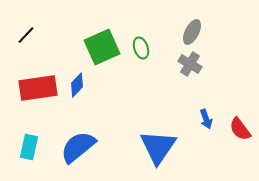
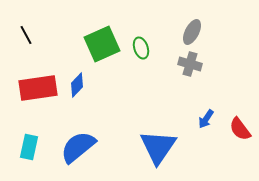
black line: rotated 72 degrees counterclockwise
green square: moved 3 px up
gray cross: rotated 15 degrees counterclockwise
blue arrow: rotated 54 degrees clockwise
